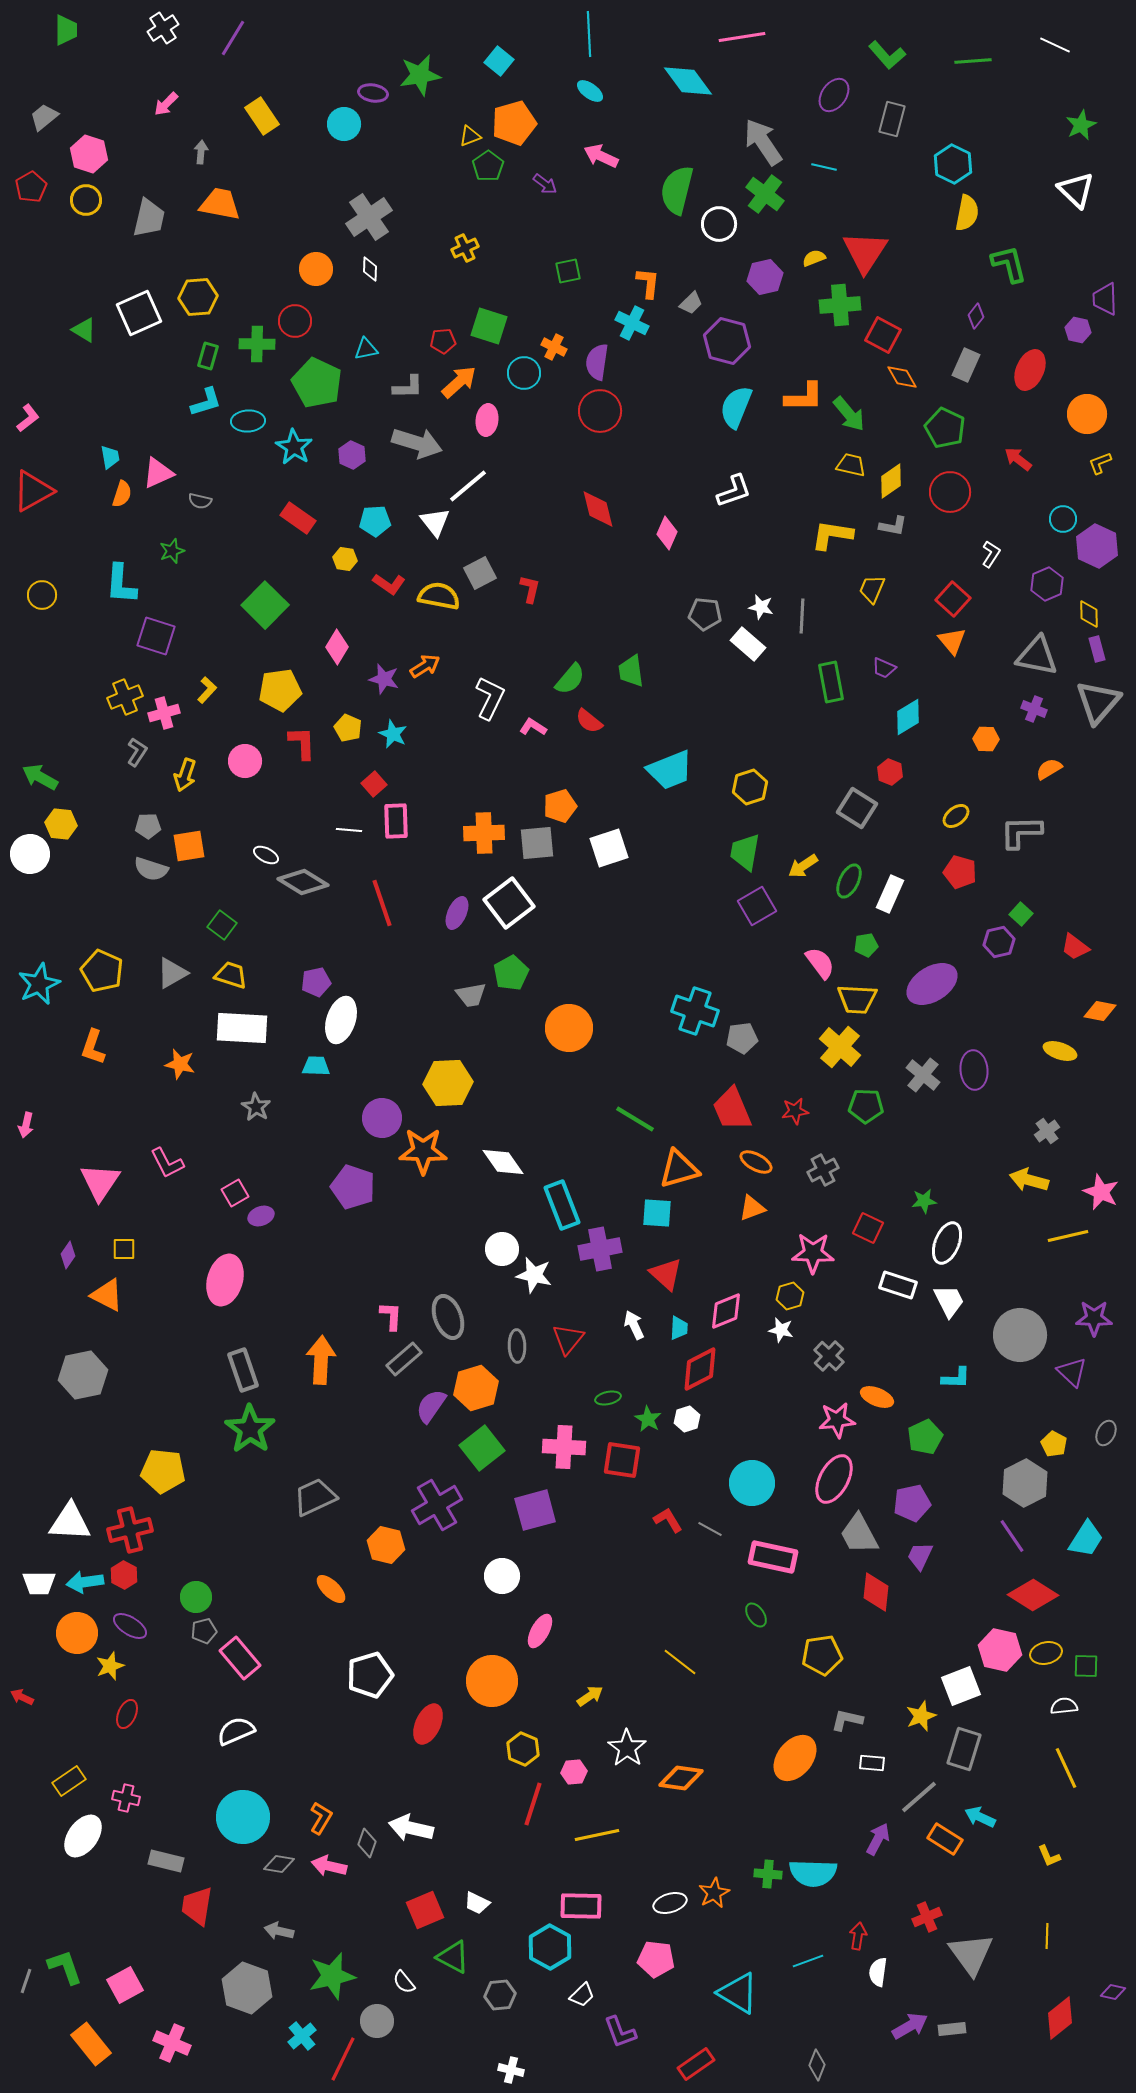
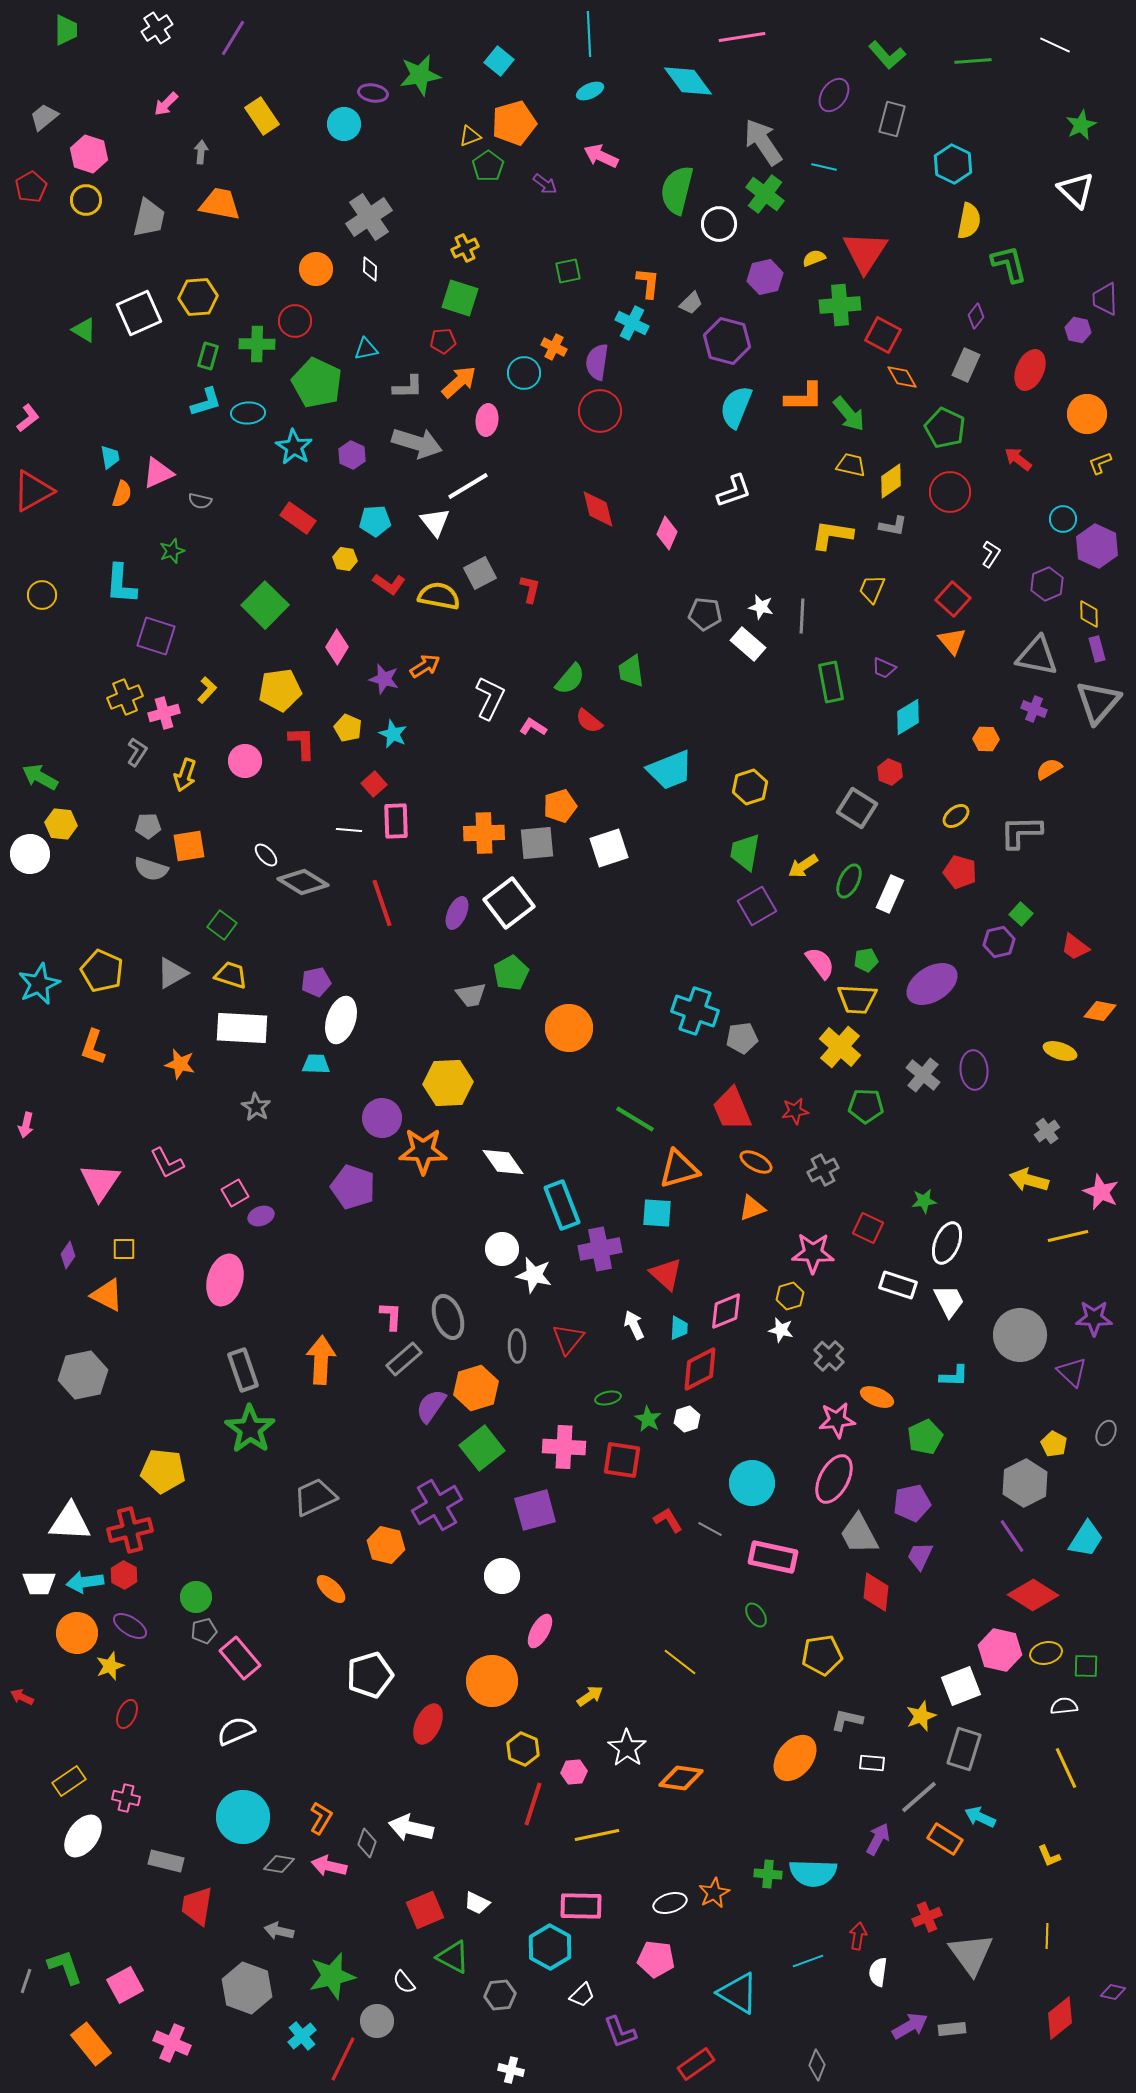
white cross at (163, 28): moved 6 px left
cyan ellipse at (590, 91): rotated 60 degrees counterclockwise
yellow semicircle at (967, 213): moved 2 px right, 8 px down
green square at (489, 326): moved 29 px left, 28 px up
cyan ellipse at (248, 421): moved 8 px up
white line at (468, 486): rotated 9 degrees clockwise
white ellipse at (266, 855): rotated 20 degrees clockwise
green pentagon at (866, 945): moved 15 px down
cyan trapezoid at (316, 1066): moved 2 px up
cyan L-shape at (956, 1378): moved 2 px left, 2 px up
